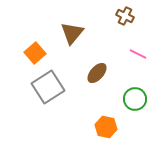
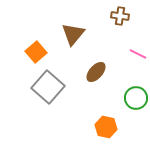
brown cross: moved 5 px left; rotated 18 degrees counterclockwise
brown triangle: moved 1 px right, 1 px down
orange square: moved 1 px right, 1 px up
brown ellipse: moved 1 px left, 1 px up
gray square: rotated 16 degrees counterclockwise
green circle: moved 1 px right, 1 px up
